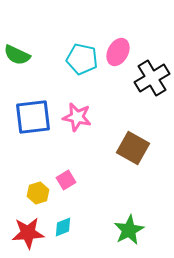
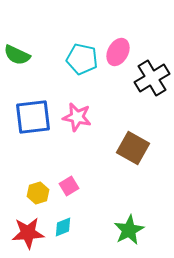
pink square: moved 3 px right, 6 px down
